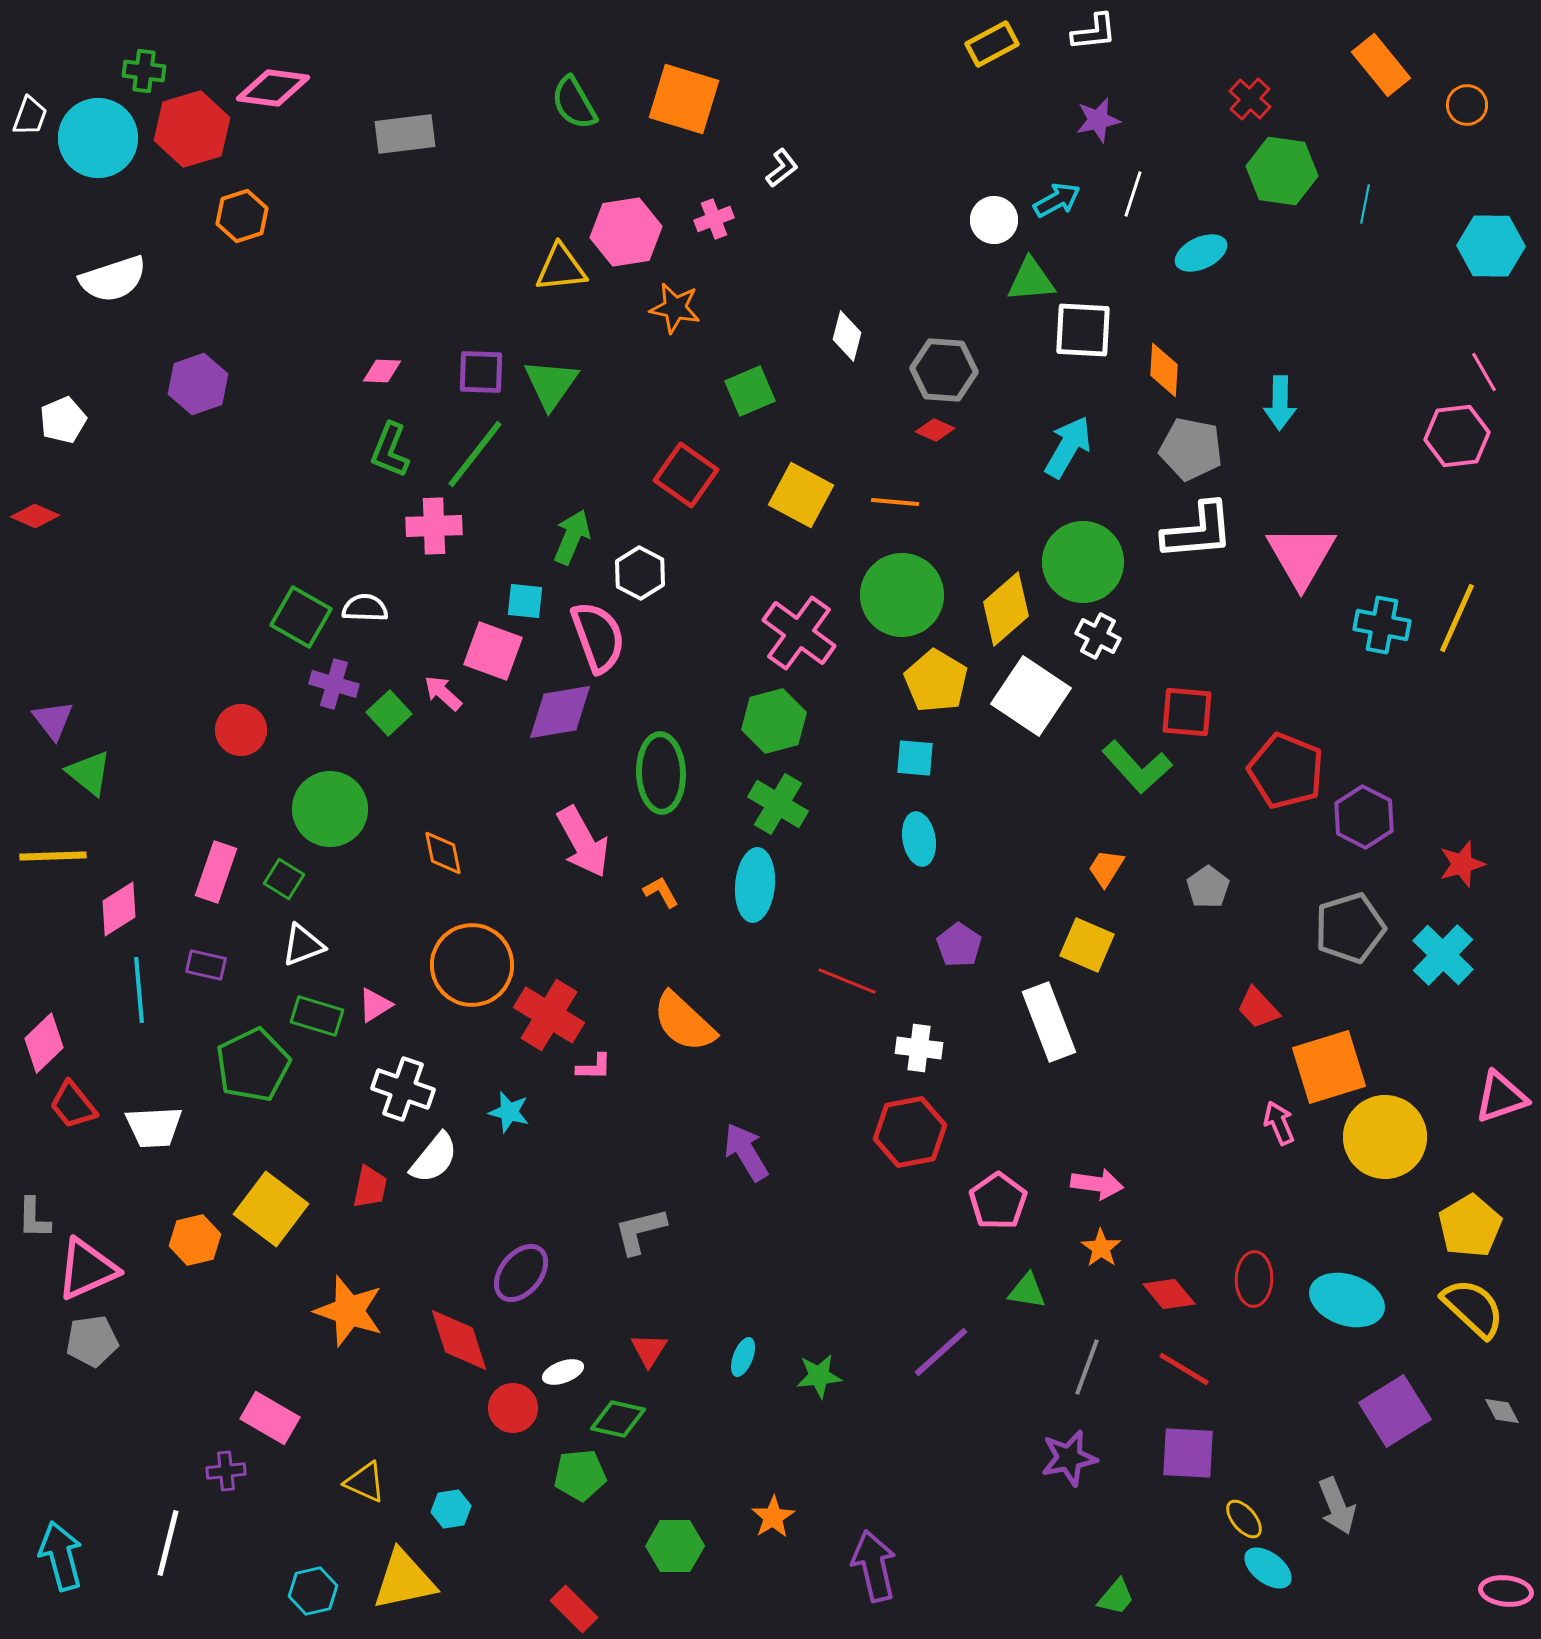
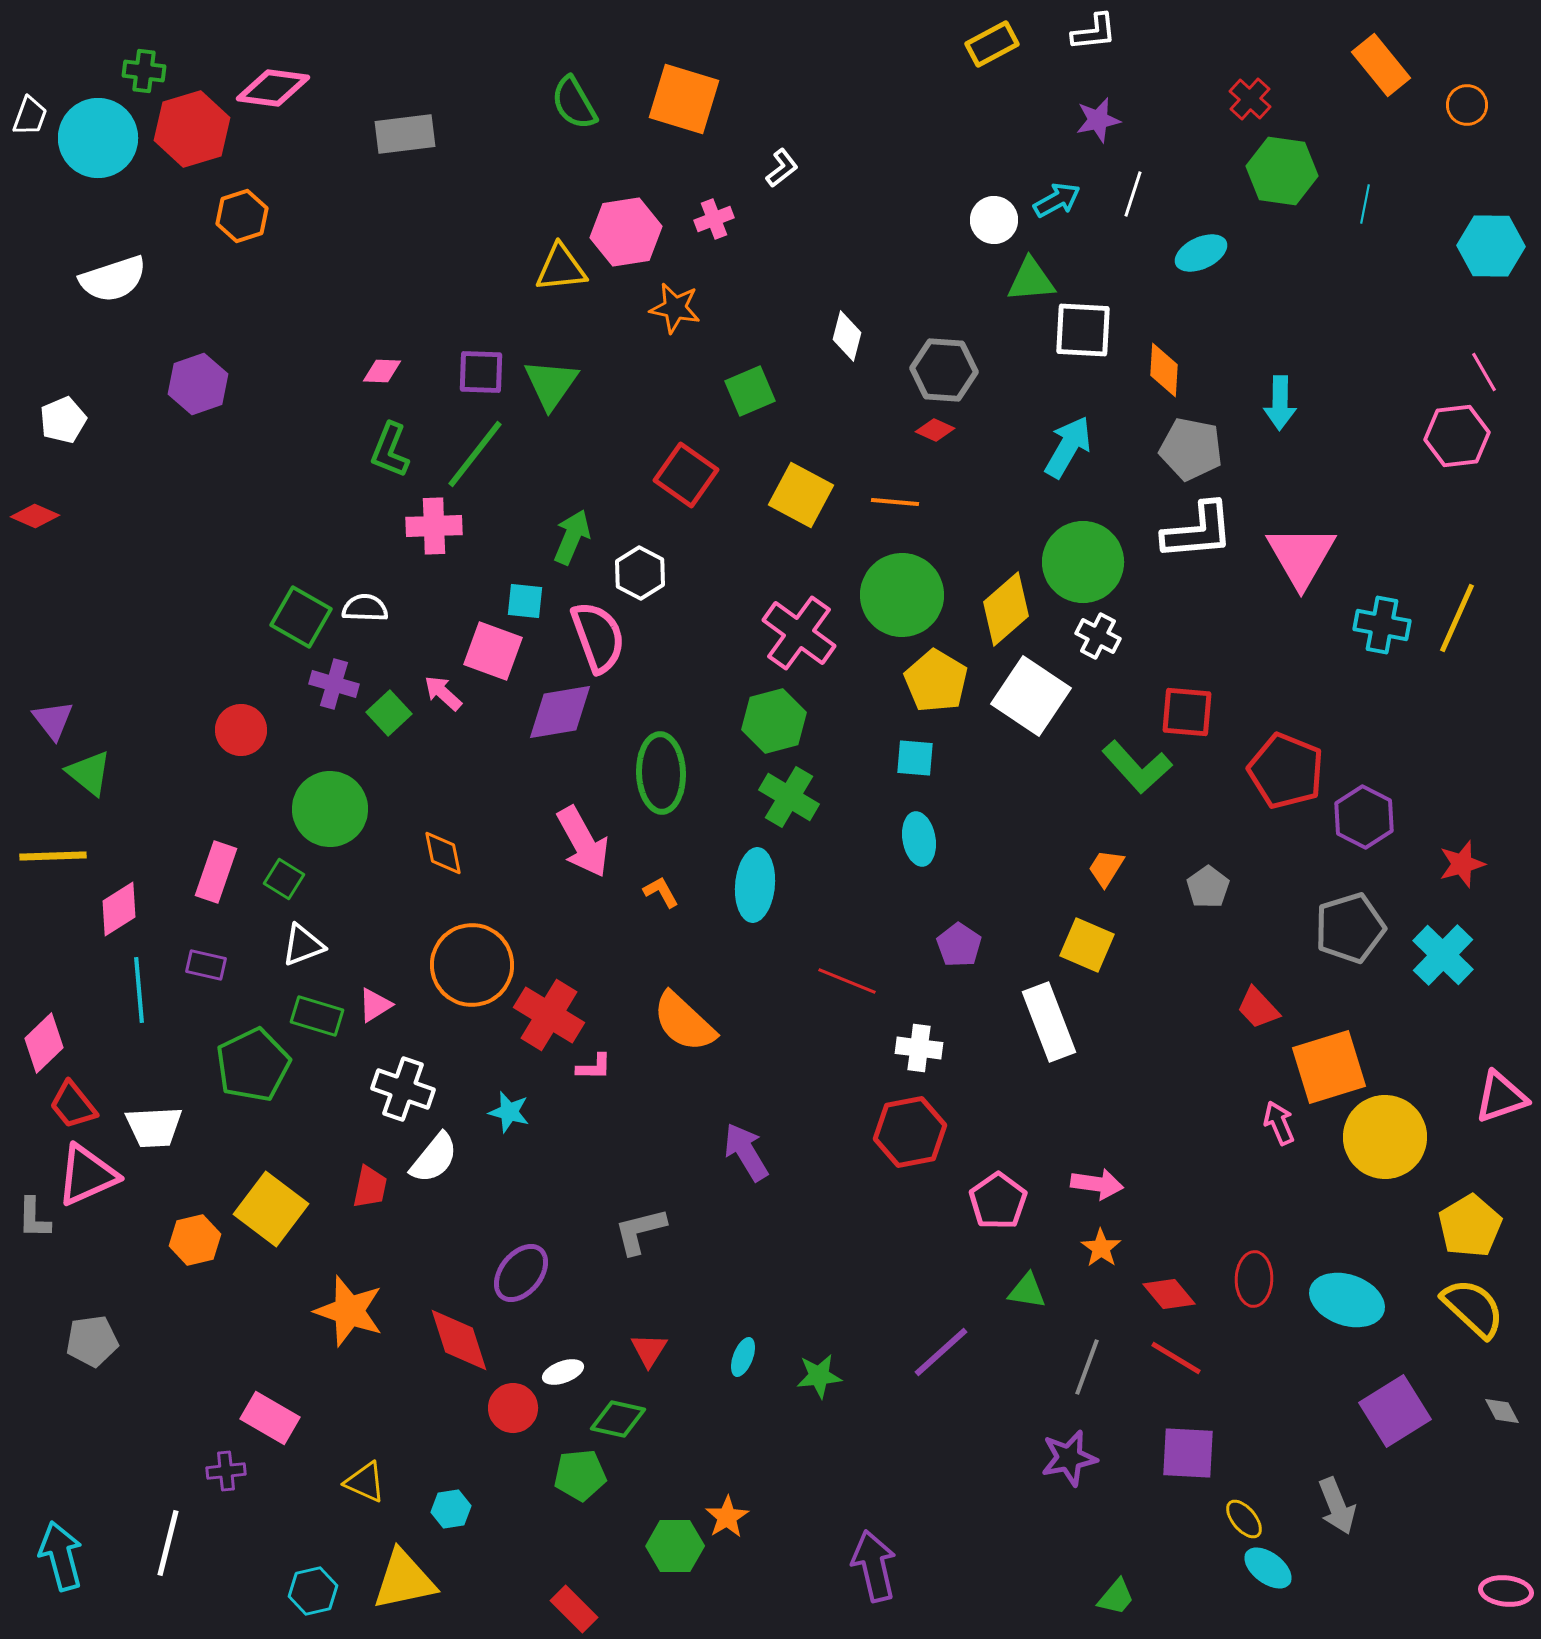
green cross at (778, 804): moved 11 px right, 7 px up
pink triangle at (87, 1269): moved 94 px up
red line at (1184, 1369): moved 8 px left, 11 px up
orange star at (773, 1517): moved 46 px left
